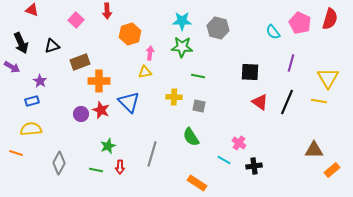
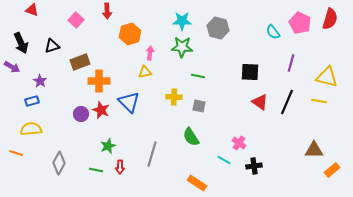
yellow triangle at (328, 78): moved 1 px left, 1 px up; rotated 45 degrees counterclockwise
